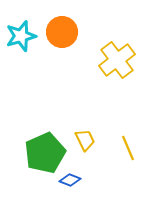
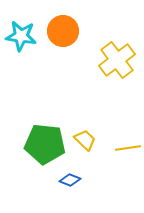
orange circle: moved 1 px right, 1 px up
cyan star: rotated 24 degrees clockwise
yellow trapezoid: rotated 20 degrees counterclockwise
yellow line: rotated 75 degrees counterclockwise
green pentagon: moved 9 px up; rotated 30 degrees clockwise
